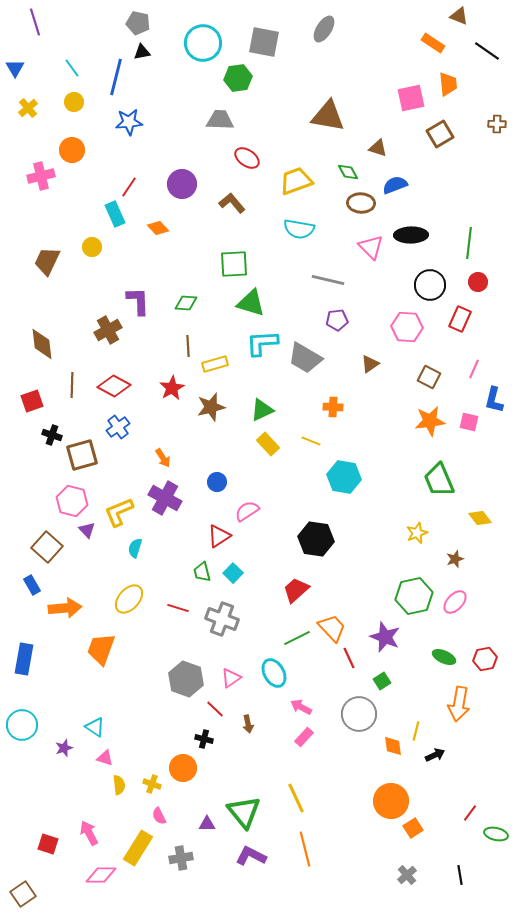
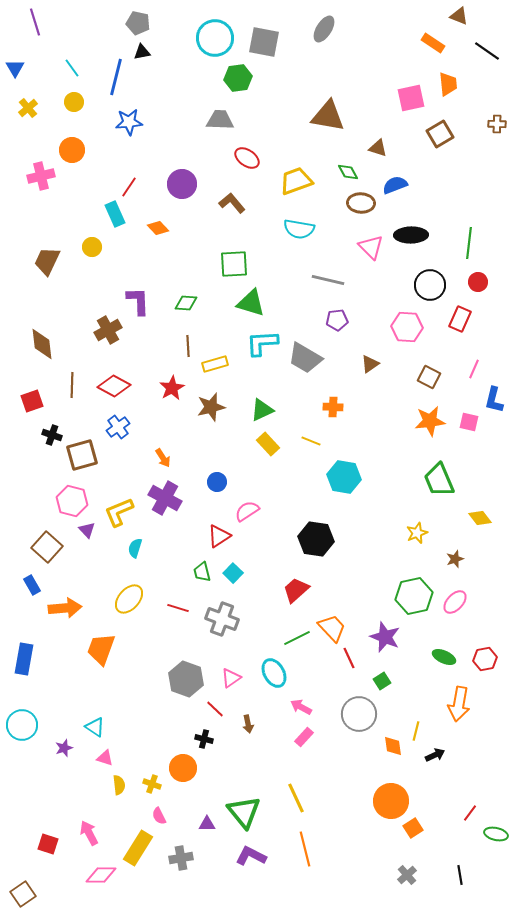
cyan circle at (203, 43): moved 12 px right, 5 px up
